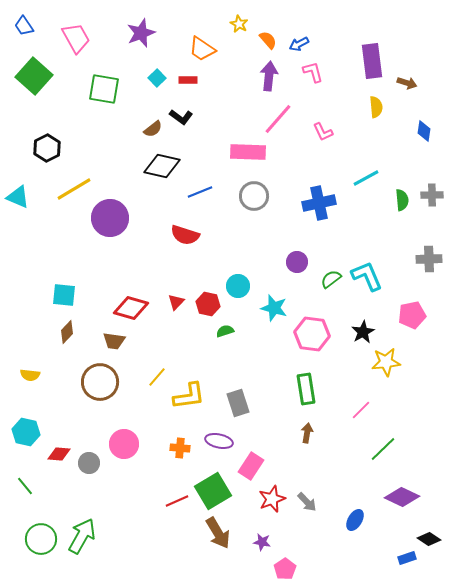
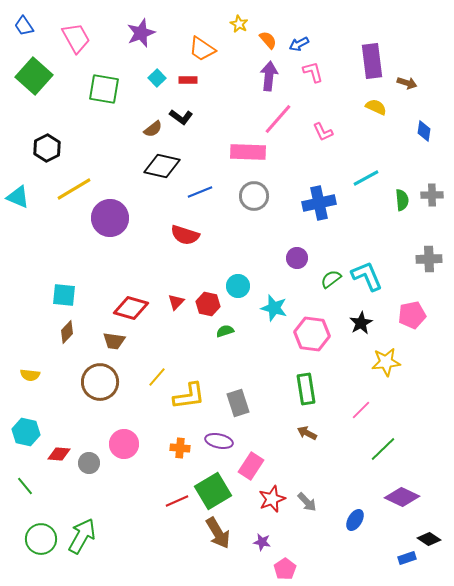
yellow semicircle at (376, 107): rotated 60 degrees counterclockwise
purple circle at (297, 262): moved 4 px up
black star at (363, 332): moved 2 px left, 9 px up
brown arrow at (307, 433): rotated 72 degrees counterclockwise
